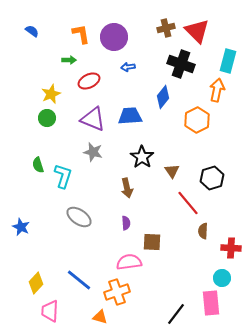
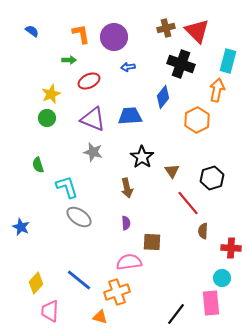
cyan L-shape: moved 4 px right, 11 px down; rotated 35 degrees counterclockwise
